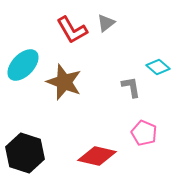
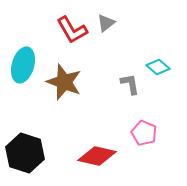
cyan ellipse: rotated 28 degrees counterclockwise
gray L-shape: moved 1 px left, 3 px up
